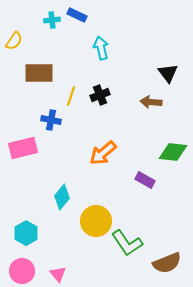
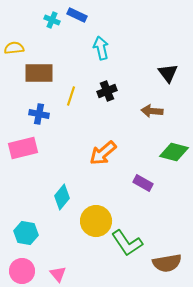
cyan cross: rotated 28 degrees clockwise
yellow semicircle: moved 7 px down; rotated 132 degrees counterclockwise
black cross: moved 7 px right, 4 px up
brown arrow: moved 1 px right, 9 px down
blue cross: moved 12 px left, 6 px up
green diamond: moved 1 px right; rotated 8 degrees clockwise
purple rectangle: moved 2 px left, 3 px down
cyan hexagon: rotated 20 degrees counterclockwise
brown semicircle: rotated 12 degrees clockwise
